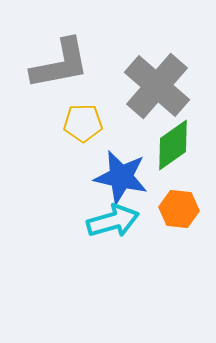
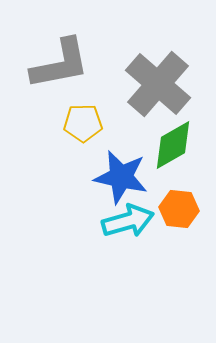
gray cross: moved 1 px right, 2 px up
green diamond: rotated 6 degrees clockwise
cyan arrow: moved 15 px right
